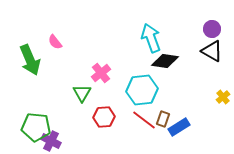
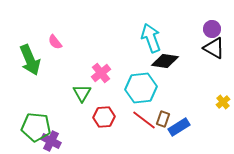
black triangle: moved 2 px right, 3 px up
cyan hexagon: moved 1 px left, 2 px up
yellow cross: moved 5 px down
